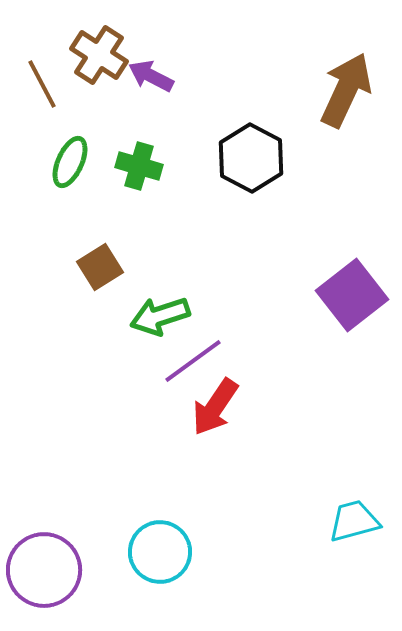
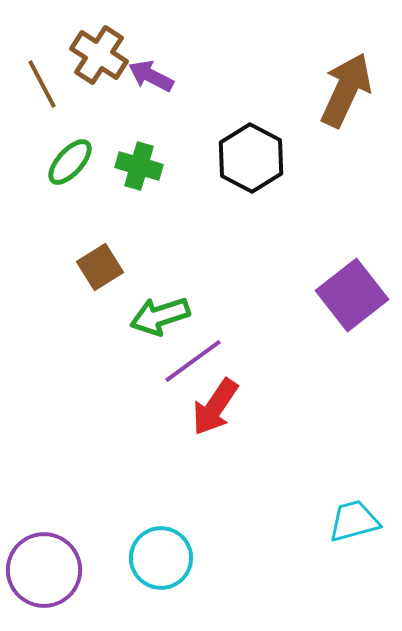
green ellipse: rotated 18 degrees clockwise
cyan circle: moved 1 px right, 6 px down
